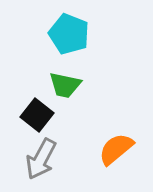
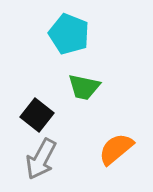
green trapezoid: moved 19 px right, 2 px down
